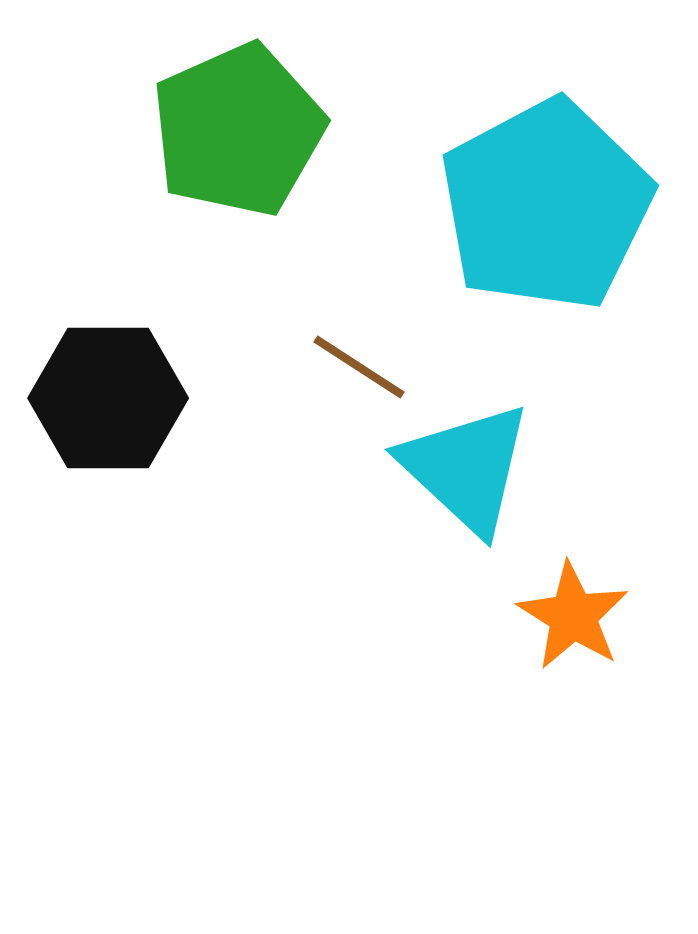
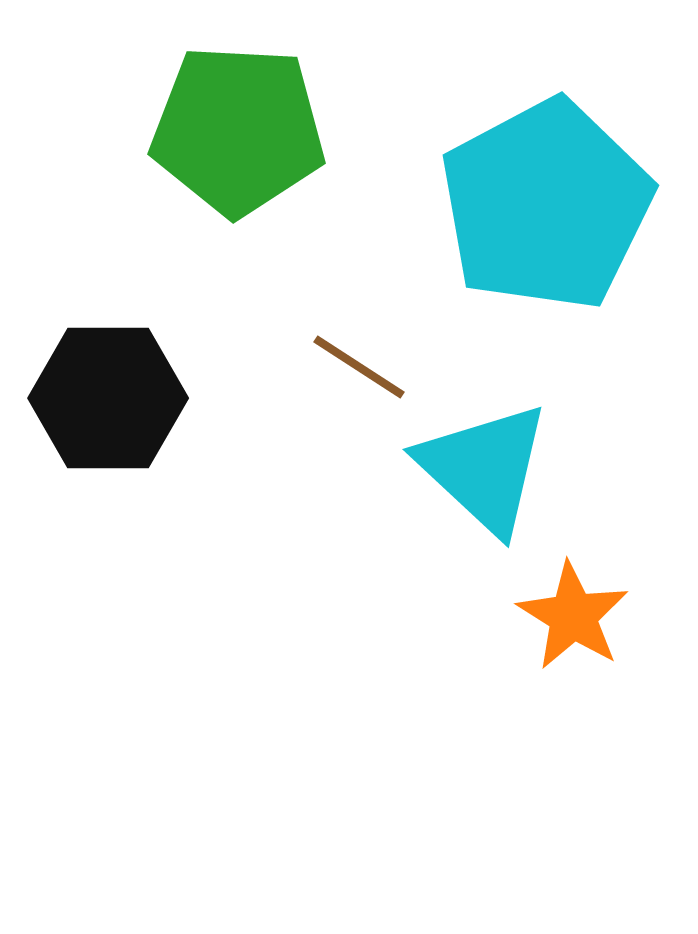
green pentagon: rotated 27 degrees clockwise
cyan triangle: moved 18 px right
